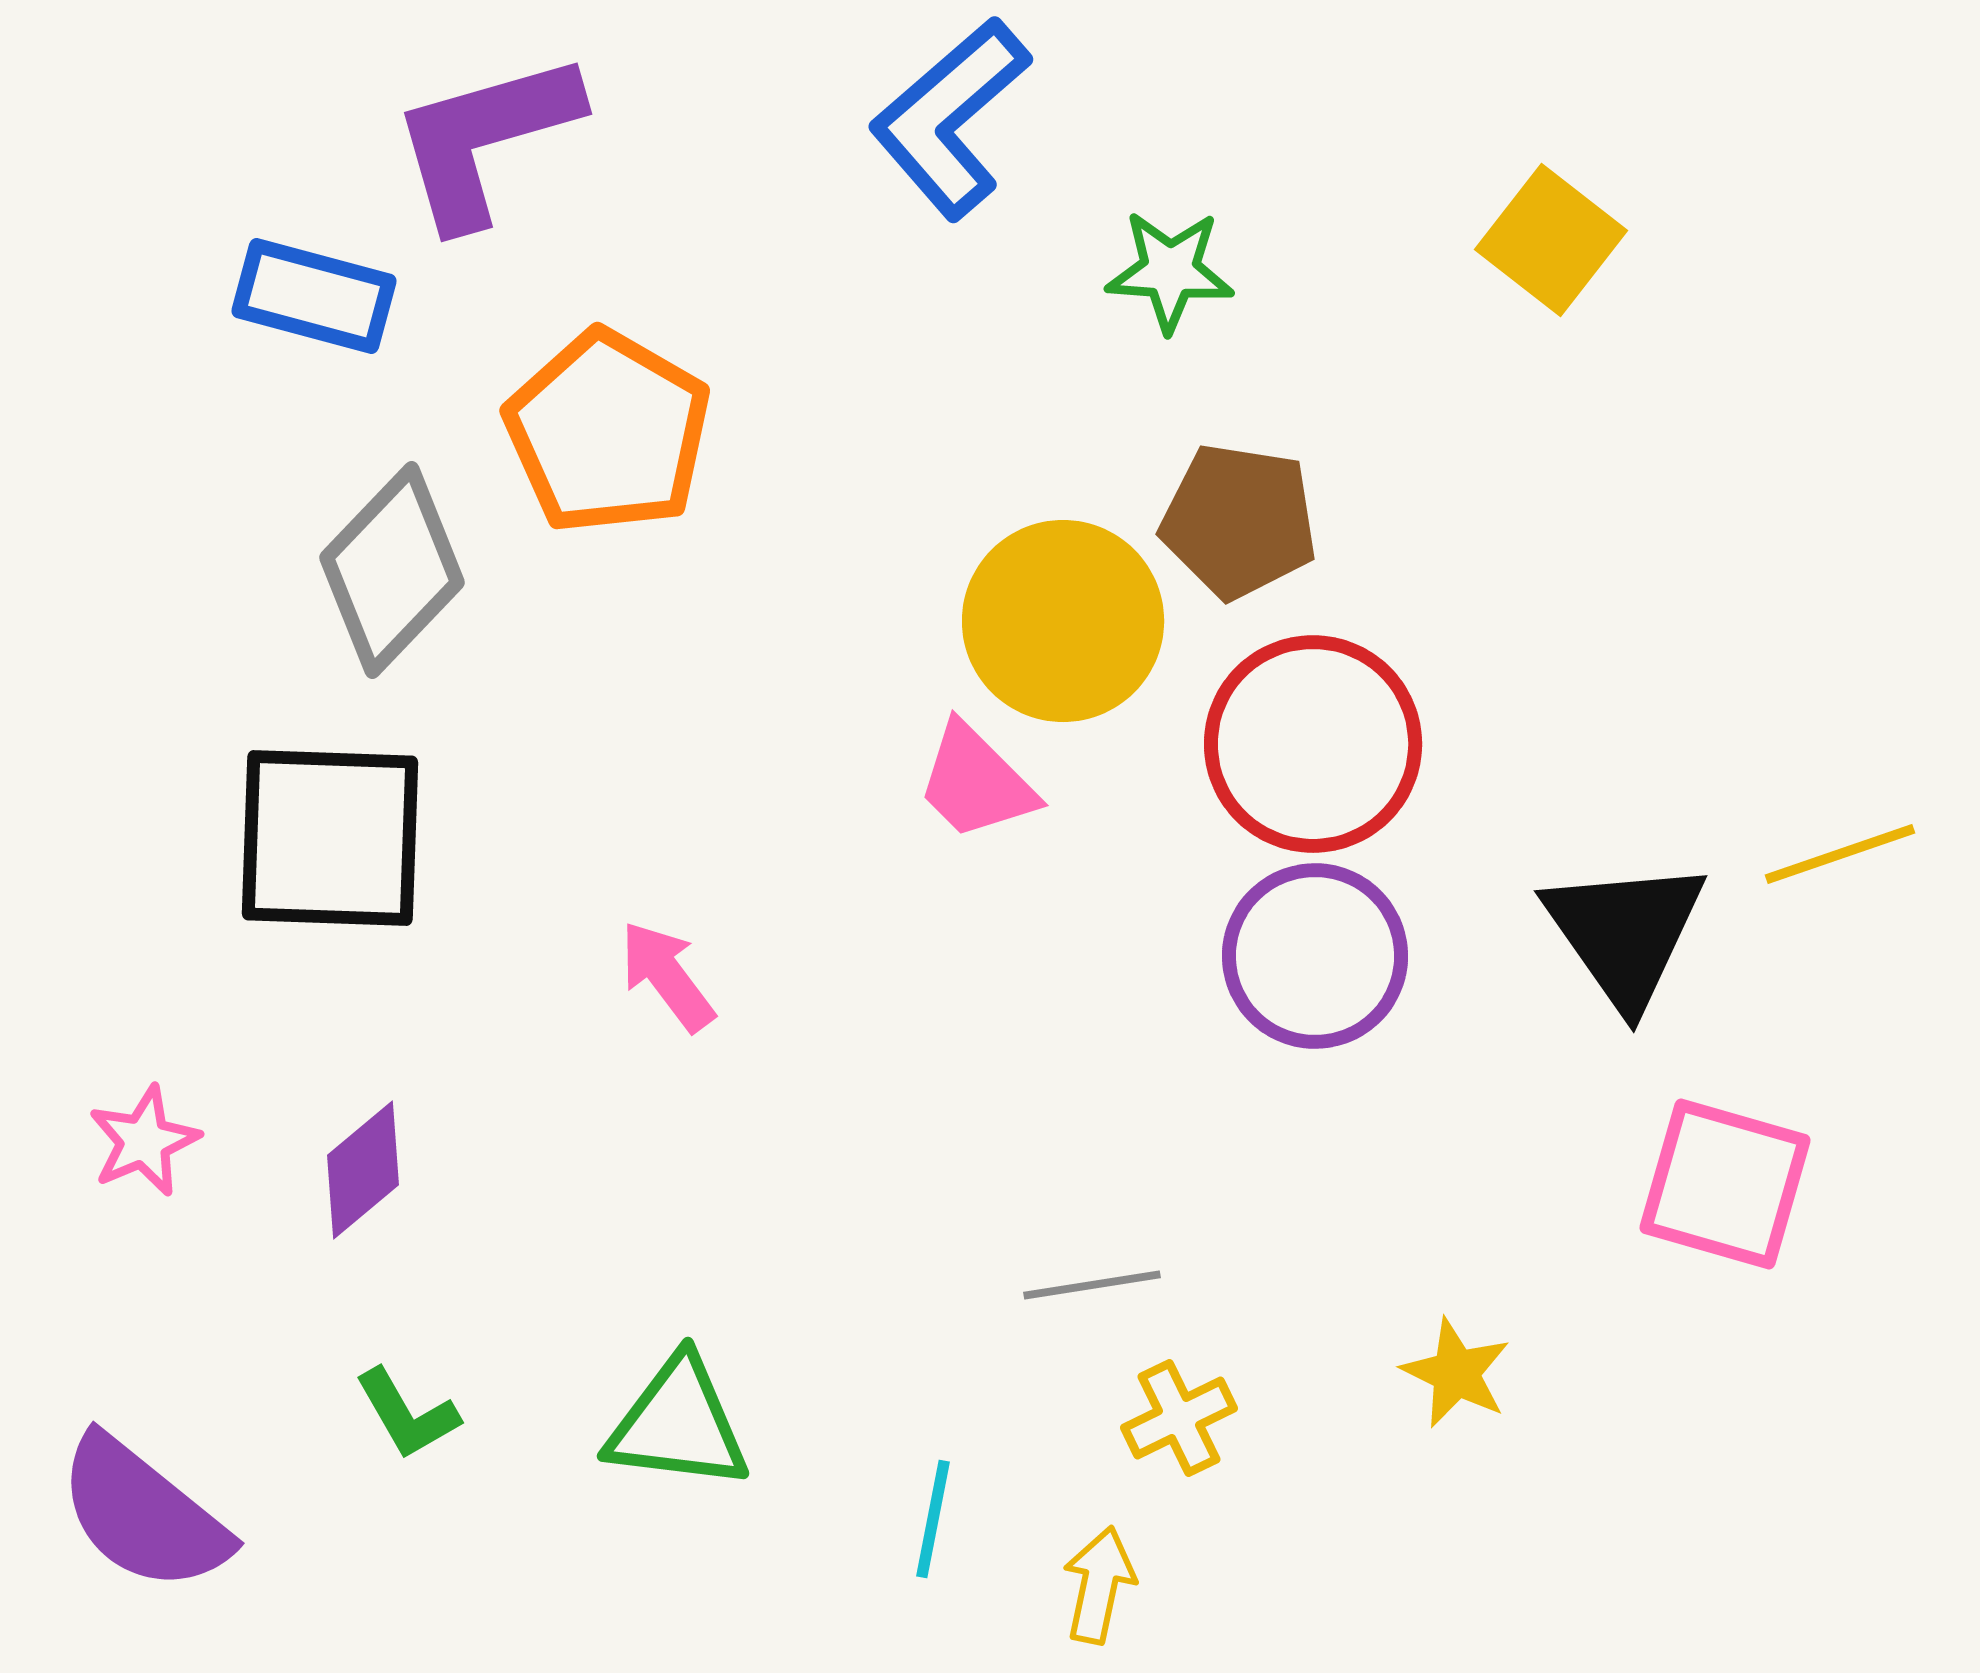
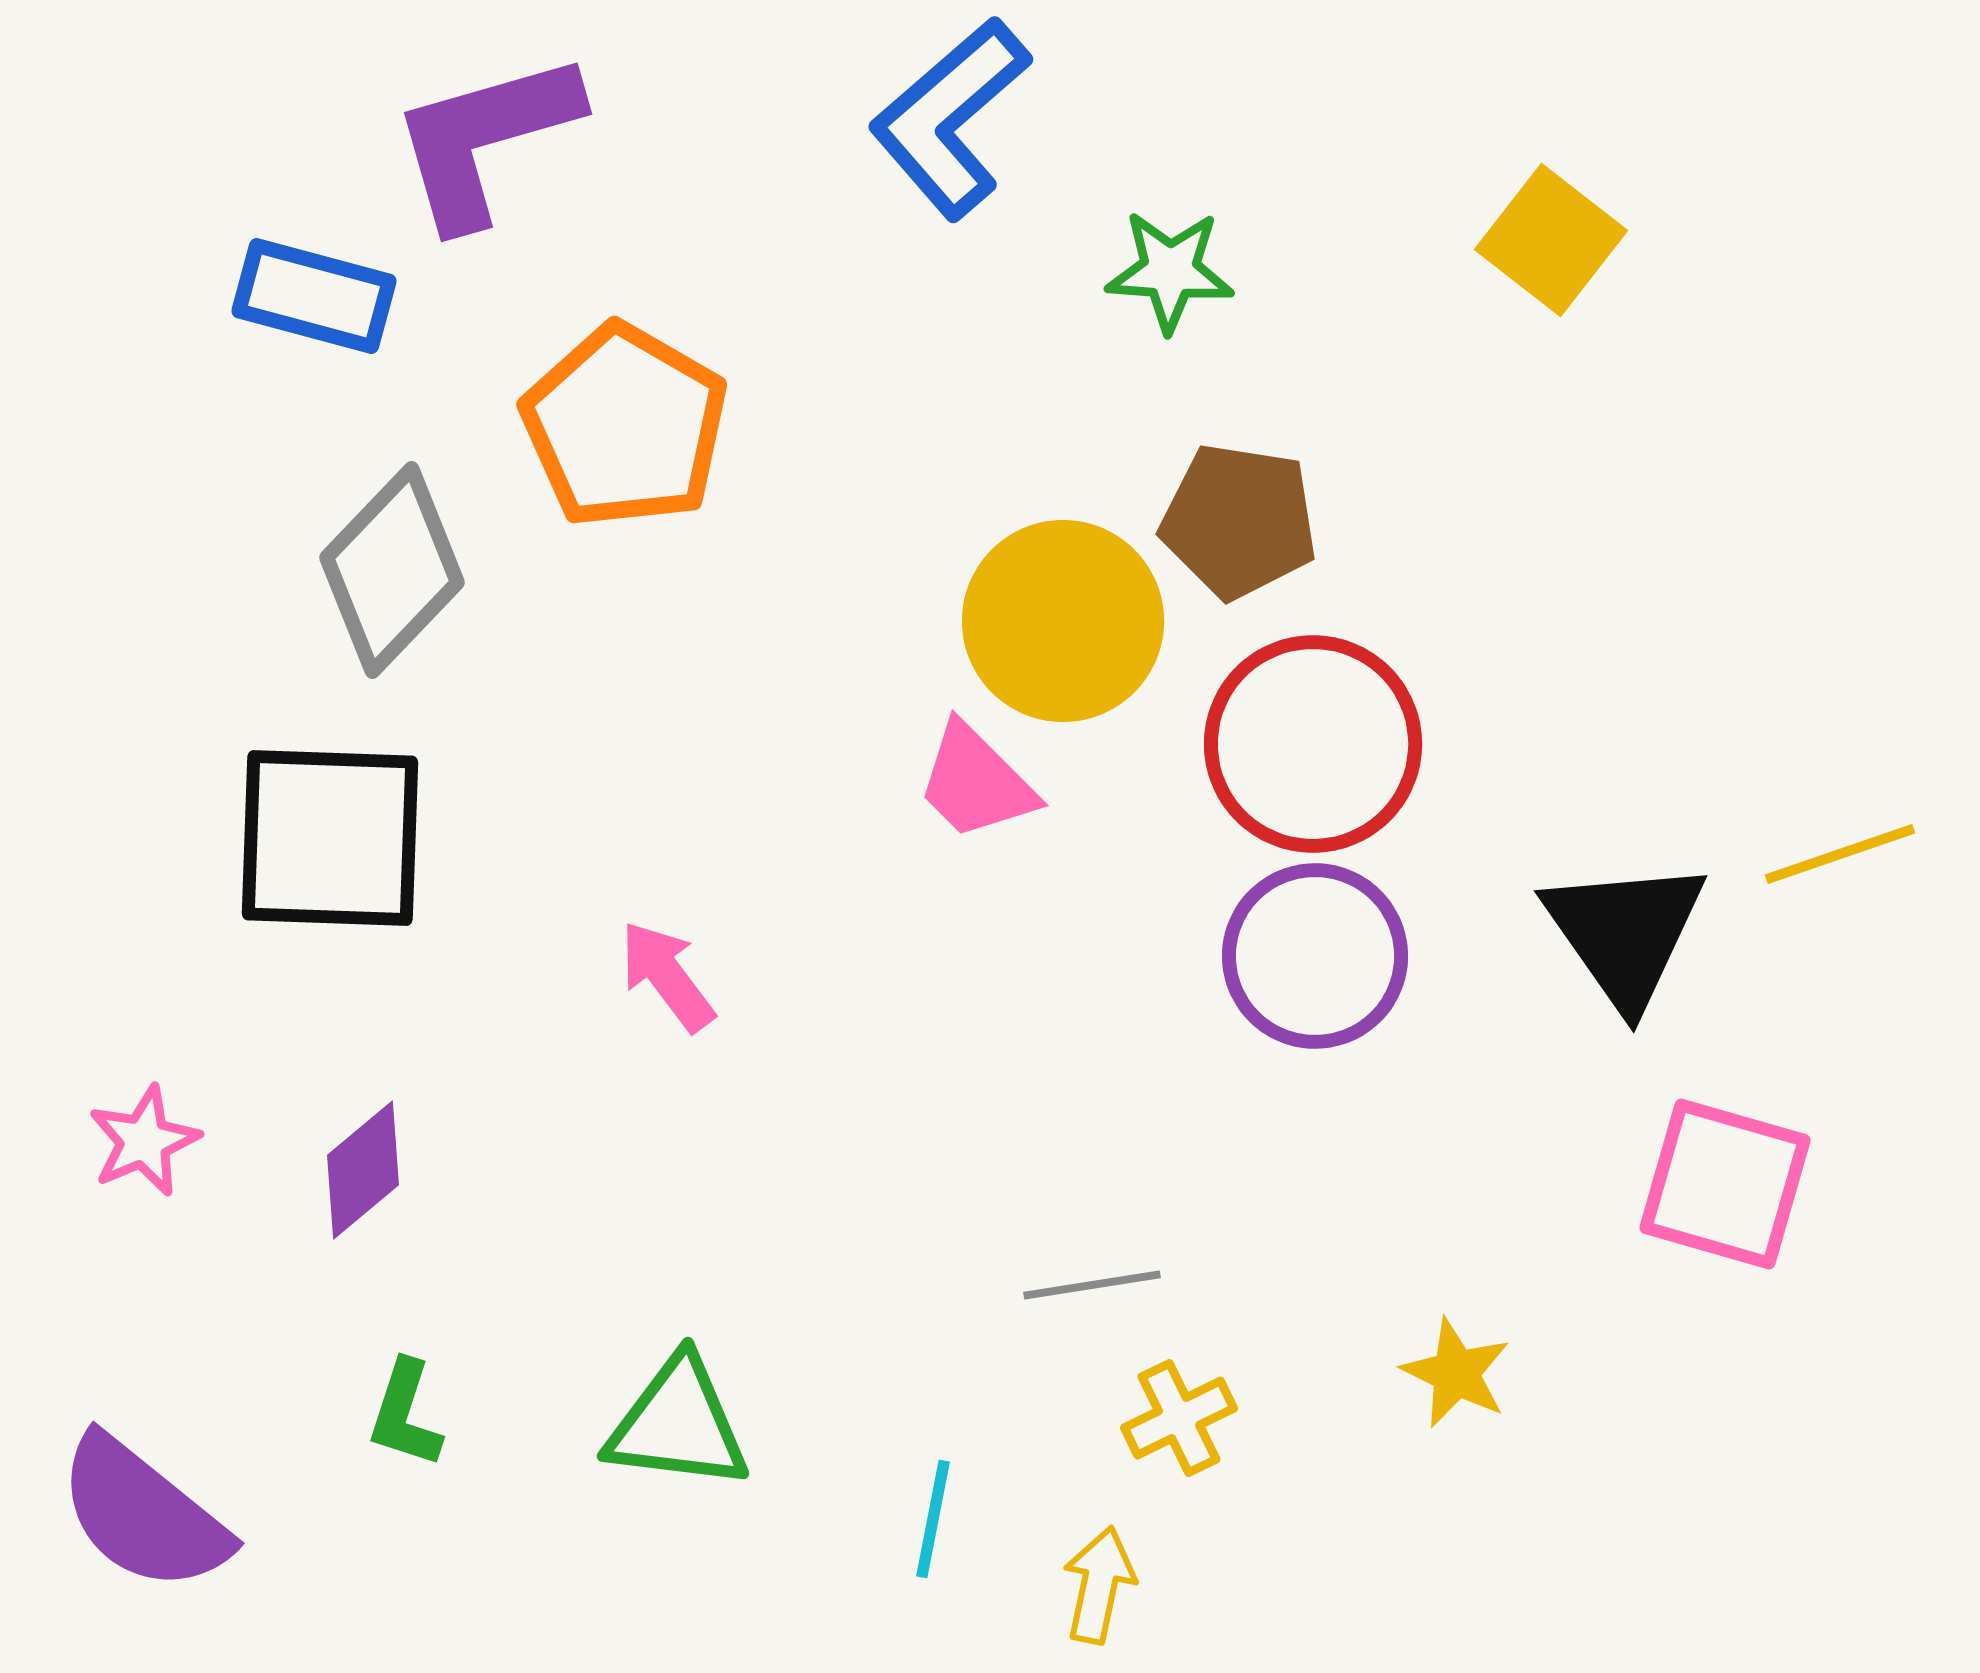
orange pentagon: moved 17 px right, 6 px up
green L-shape: moved 2 px left; rotated 48 degrees clockwise
